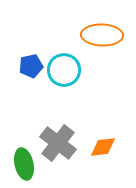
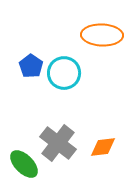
blue pentagon: rotated 25 degrees counterclockwise
cyan circle: moved 3 px down
green ellipse: rotated 32 degrees counterclockwise
